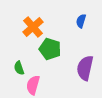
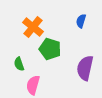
orange cross: rotated 10 degrees counterclockwise
green semicircle: moved 4 px up
